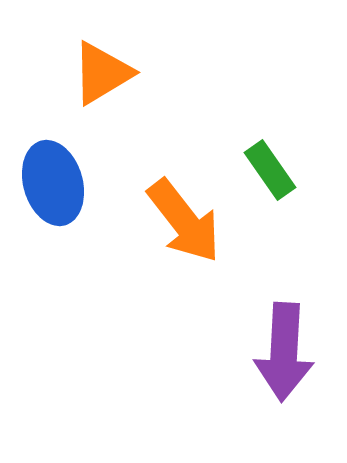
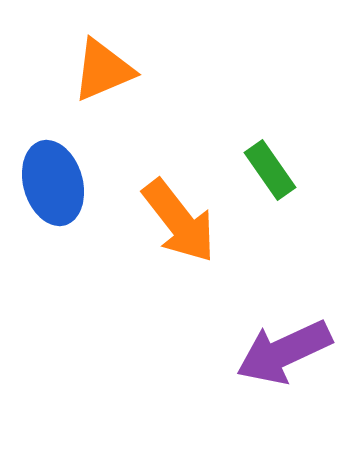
orange triangle: moved 1 px right, 3 px up; rotated 8 degrees clockwise
orange arrow: moved 5 px left
purple arrow: rotated 62 degrees clockwise
